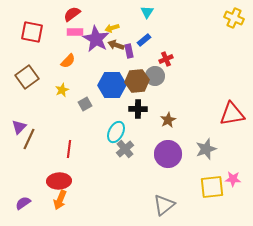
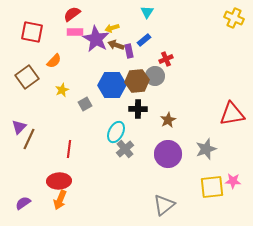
orange semicircle: moved 14 px left
pink star: moved 2 px down
